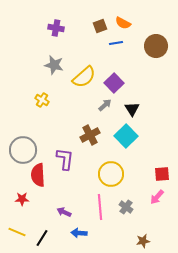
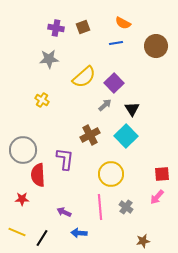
brown square: moved 17 px left, 1 px down
gray star: moved 5 px left, 6 px up; rotated 18 degrees counterclockwise
